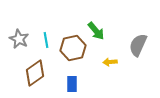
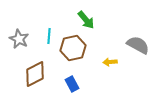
green arrow: moved 10 px left, 11 px up
cyan line: moved 3 px right, 4 px up; rotated 14 degrees clockwise
gray semicircle: rotated 95 degrees clockwise
brown diamond: moved 1 px down; rotated 8 degrees clockwise
blue rectangle: rotated 28 degrees counterclockwise
